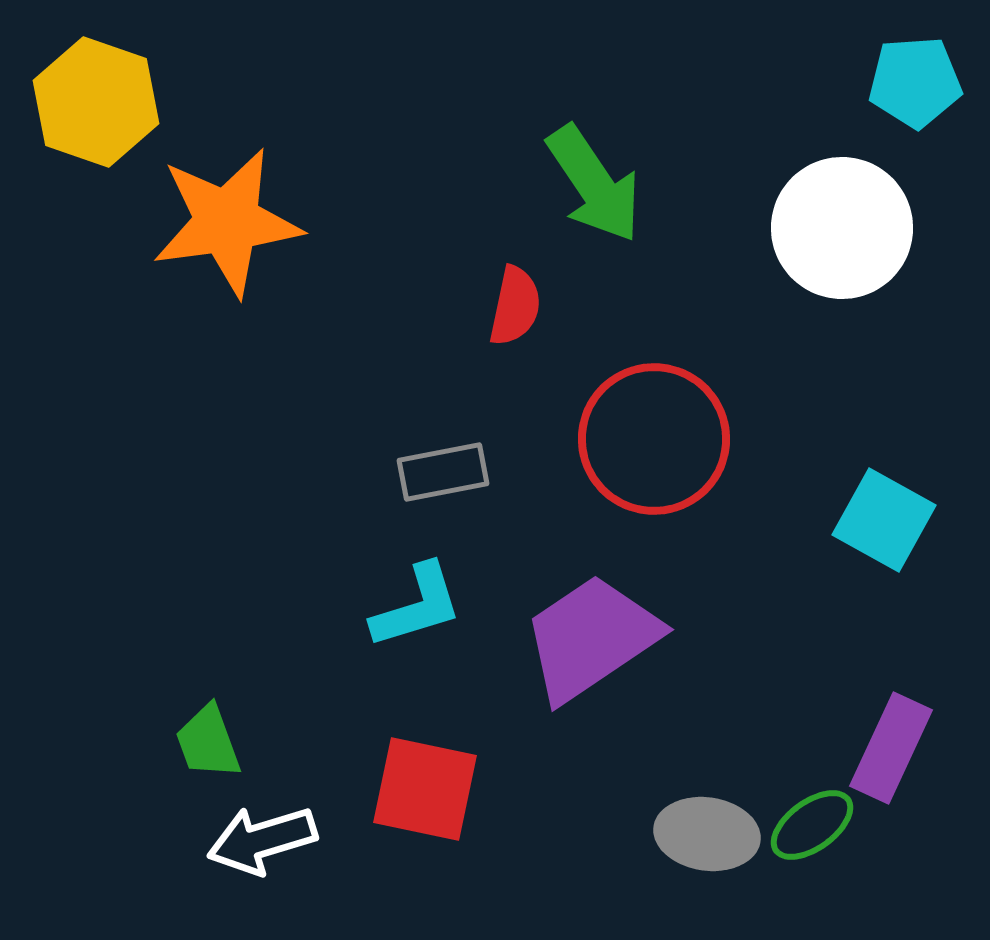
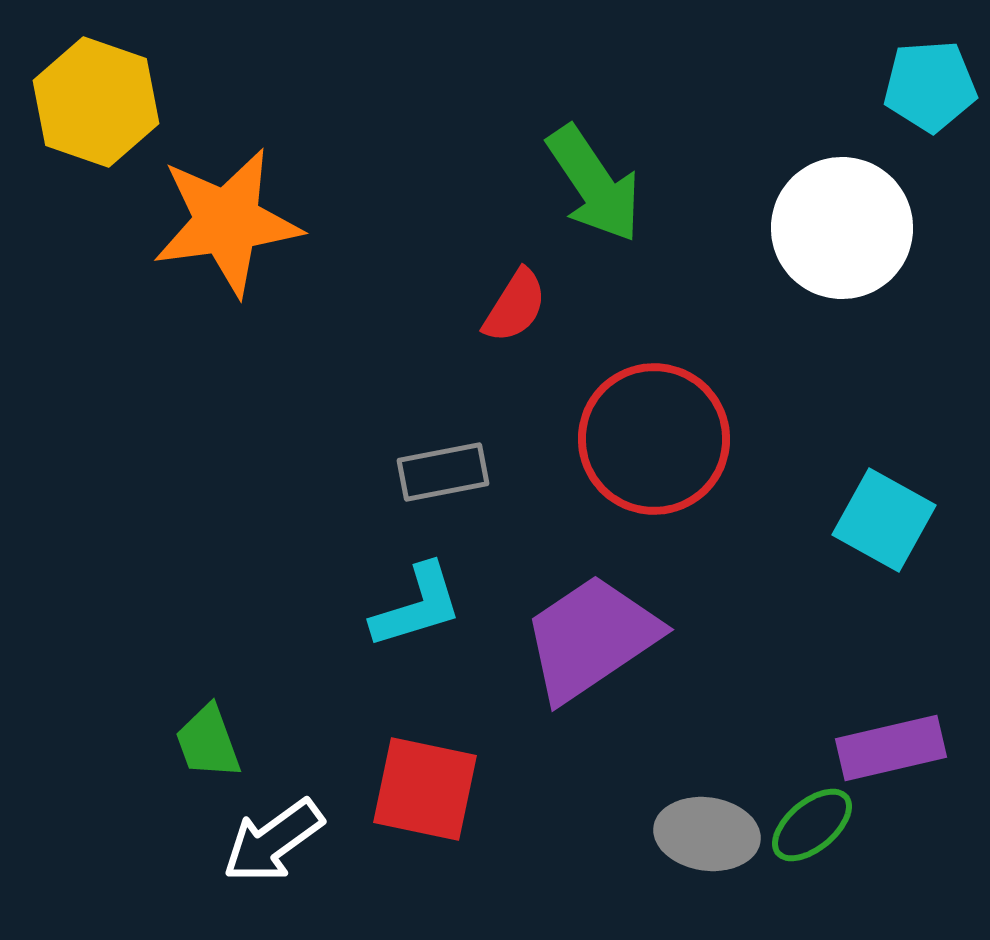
cyan pentagon: moved 15 px right, 4 px down
red semicircle: rotated 20 degrees clockwise
purple rectangle: rotated 52 degrees clockwise
green ellipse: rotated 4 degrees counterclockwise
white arrow: moved 11 px right, 1 px down; rotated 19 degrees counterclockwise
